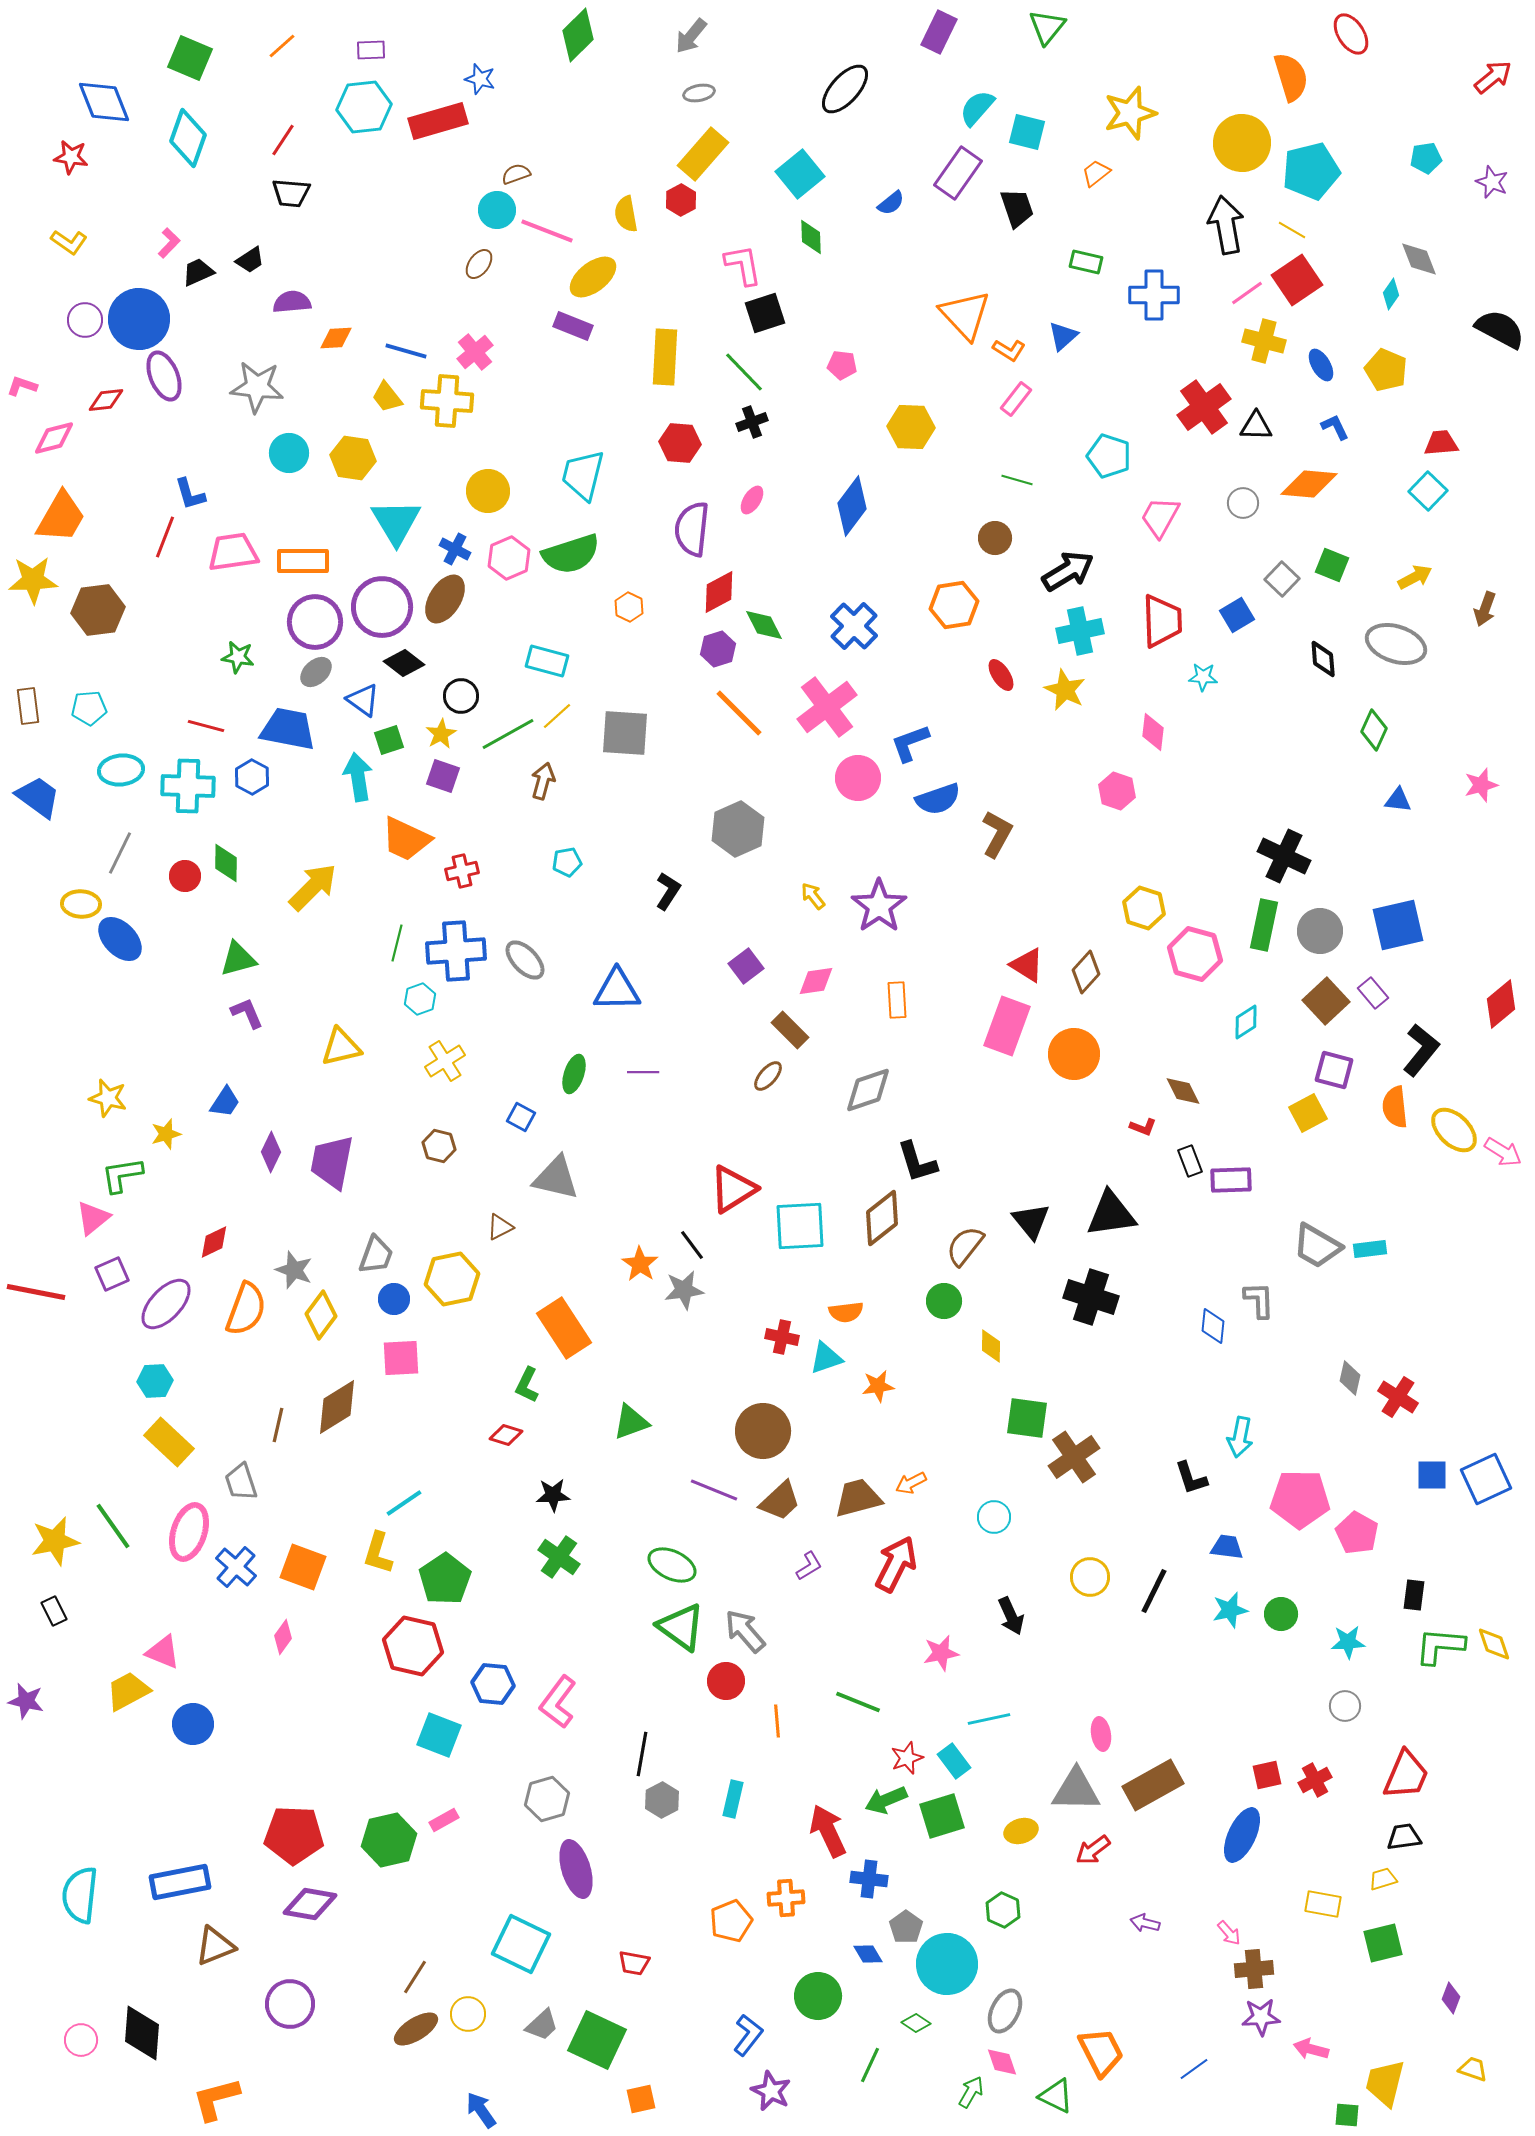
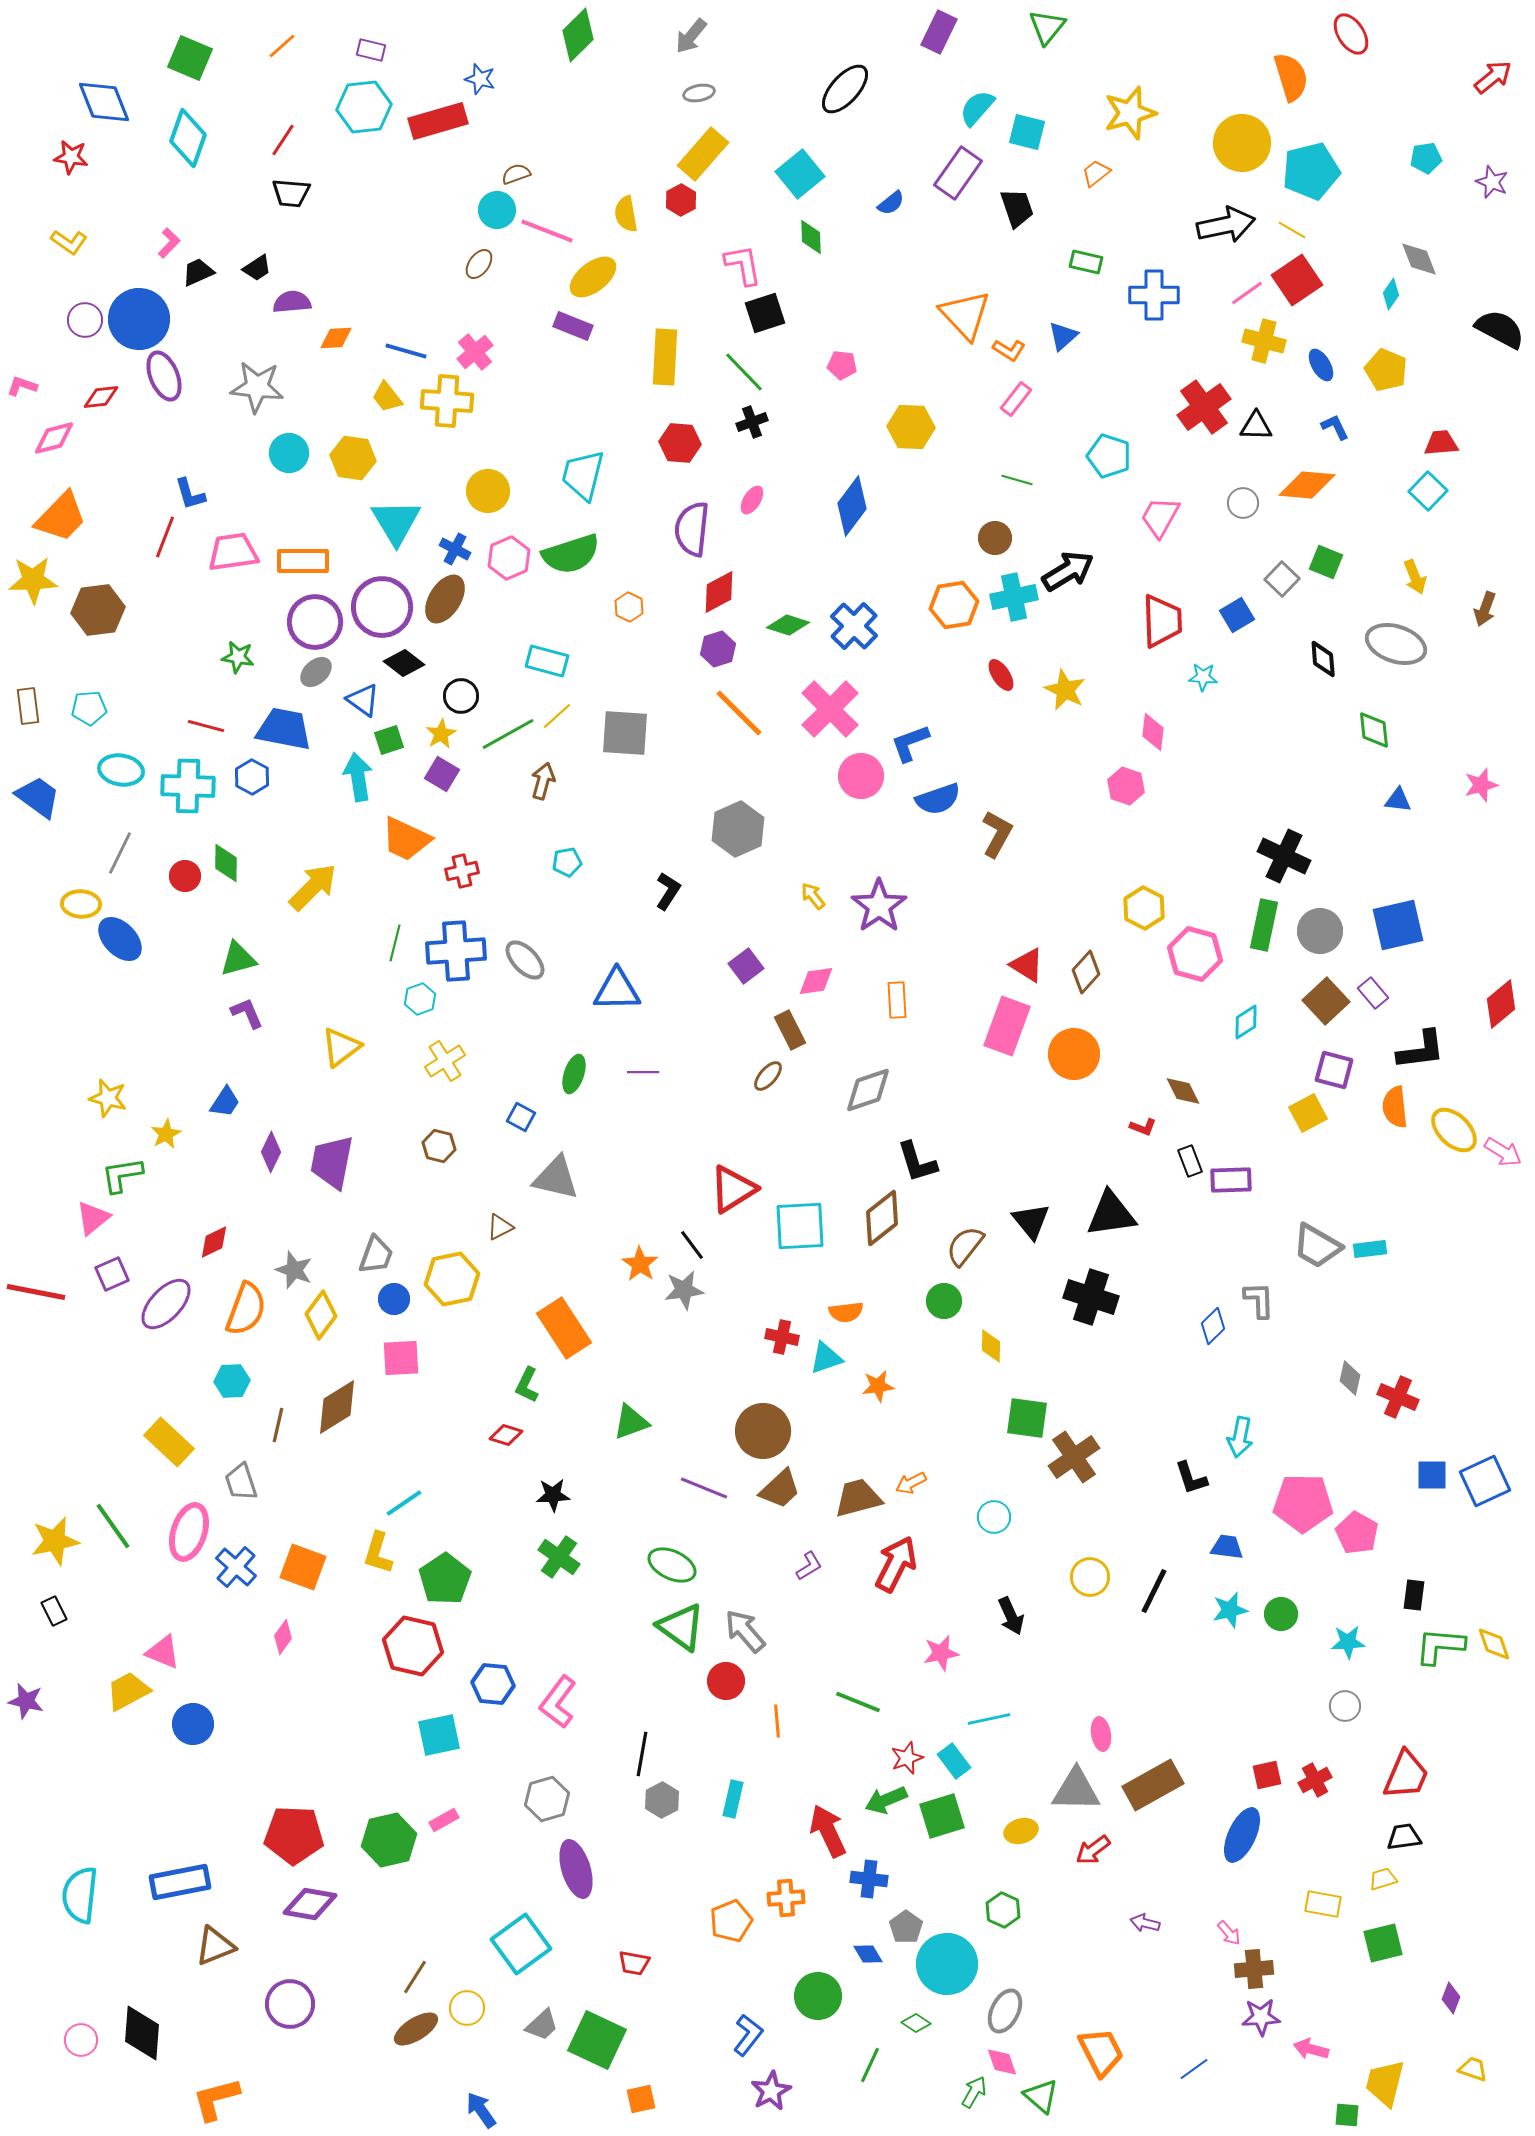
purple rectangle at (371, 50): rotated 16 degrees clockwise
black arrow at (1226, 225): rotated 88 degrees clockwise
black trapezoid at (250, 260): moved 7 px right, 8 px down
red diamond at (106, 400): moved 5 px left, 3 px up
orange diamond at (1309, 484): moved 2 px left, 1 px down
orange trapezoid at (61, 517): rotated 14 degrees clockwise
green square at (1332, 565): moved 6 px left, 3 px up
yellow arrow at (1415, 577): rotated 96 degrees clockwise
green diamond at (764, 625): moved 24 px right; rotated 45 degrees counterclockwise
cyan cross at (1080, 631): moved 66 px left, 34 px up
pink cross at (827, 707): moved 3 px right, 2 px down; rotated 8 degrees counterclockwise
blue trapezoid at (288, 729): moved 4 px left
green diamond at (1374, 730): rotated 30 degrees counterclockwise
cyan ellipse at (121, 770): rotated 15 degrees clockwise
purple square at (443, 776): moved 1 px left, 2 px up; rotated 12 degrees clockwise
pink circle at (858, 778): moved 3 px right, 2 px up
pink hexagon at (1117, 791): moved 9 px right, 5 px up
yellow hexagon at (1144, 908): rotated 9 degrees clockwise
green line at (397, 943): moved 2 px left
brown rectangle at (790, 1030): rotated 18 degrees clockwise
yellow triangle at (341, 1047): rotated 24 degrees counterclockwise
black L-shape at (1421, 1050): rotated 44 degrees clockwise
yellow star at (166, 1134): rotated 12 degrees counterclockwise
blue diamond at (1213, 1326): rotated 39 degrees clockwise
cyan hexagon at (155, 1381): moved 77 px right
red cross at (1398, 1397): rotated 9 degrees counterclockwise
blue square at (1486, 1479): moved 1 px left, 2 px down
purple line at (714, 1490): moved 10 px left, 2 px up
pink pentagon at (1300, 1499): moved 3 px right, 4 px down
brown trapezoid at (780, 1501): moved 12 px up
cyan square at (439, 1735): rotated 33 degrees counterclockwise
cyan square at (521, 1944): rotated 28 degrees clockwise
yellow circle at (468, 2014): moved 1 px left, 6 px up
purple star at (771, 2091): rotated 18 degrees clockwise
green arrow at (971, 2092): moved 3 px right
green triangle at (1056, 2096): moved 15 px left; rotated 15 degrees clockwise
